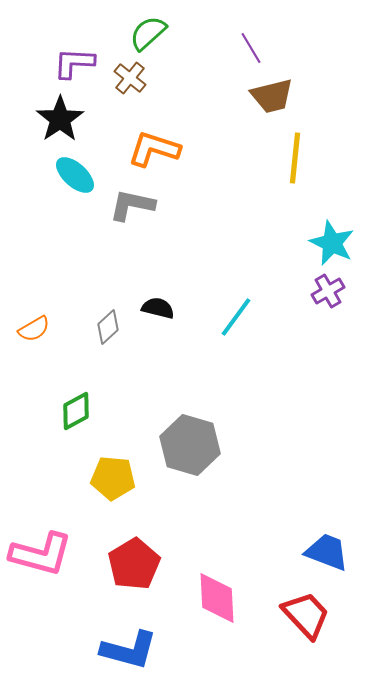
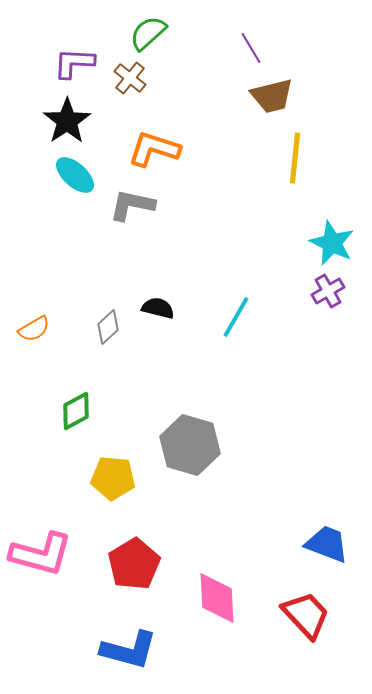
black star: moved 7 px right, 2 px down
cyan line: rotated 6 degrees counterclockwise
blue trapezoid: moved 8 px up
